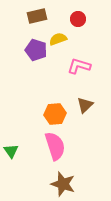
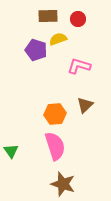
brown rectangle: moved 11 px right; rotated 12 degrees clockwise
